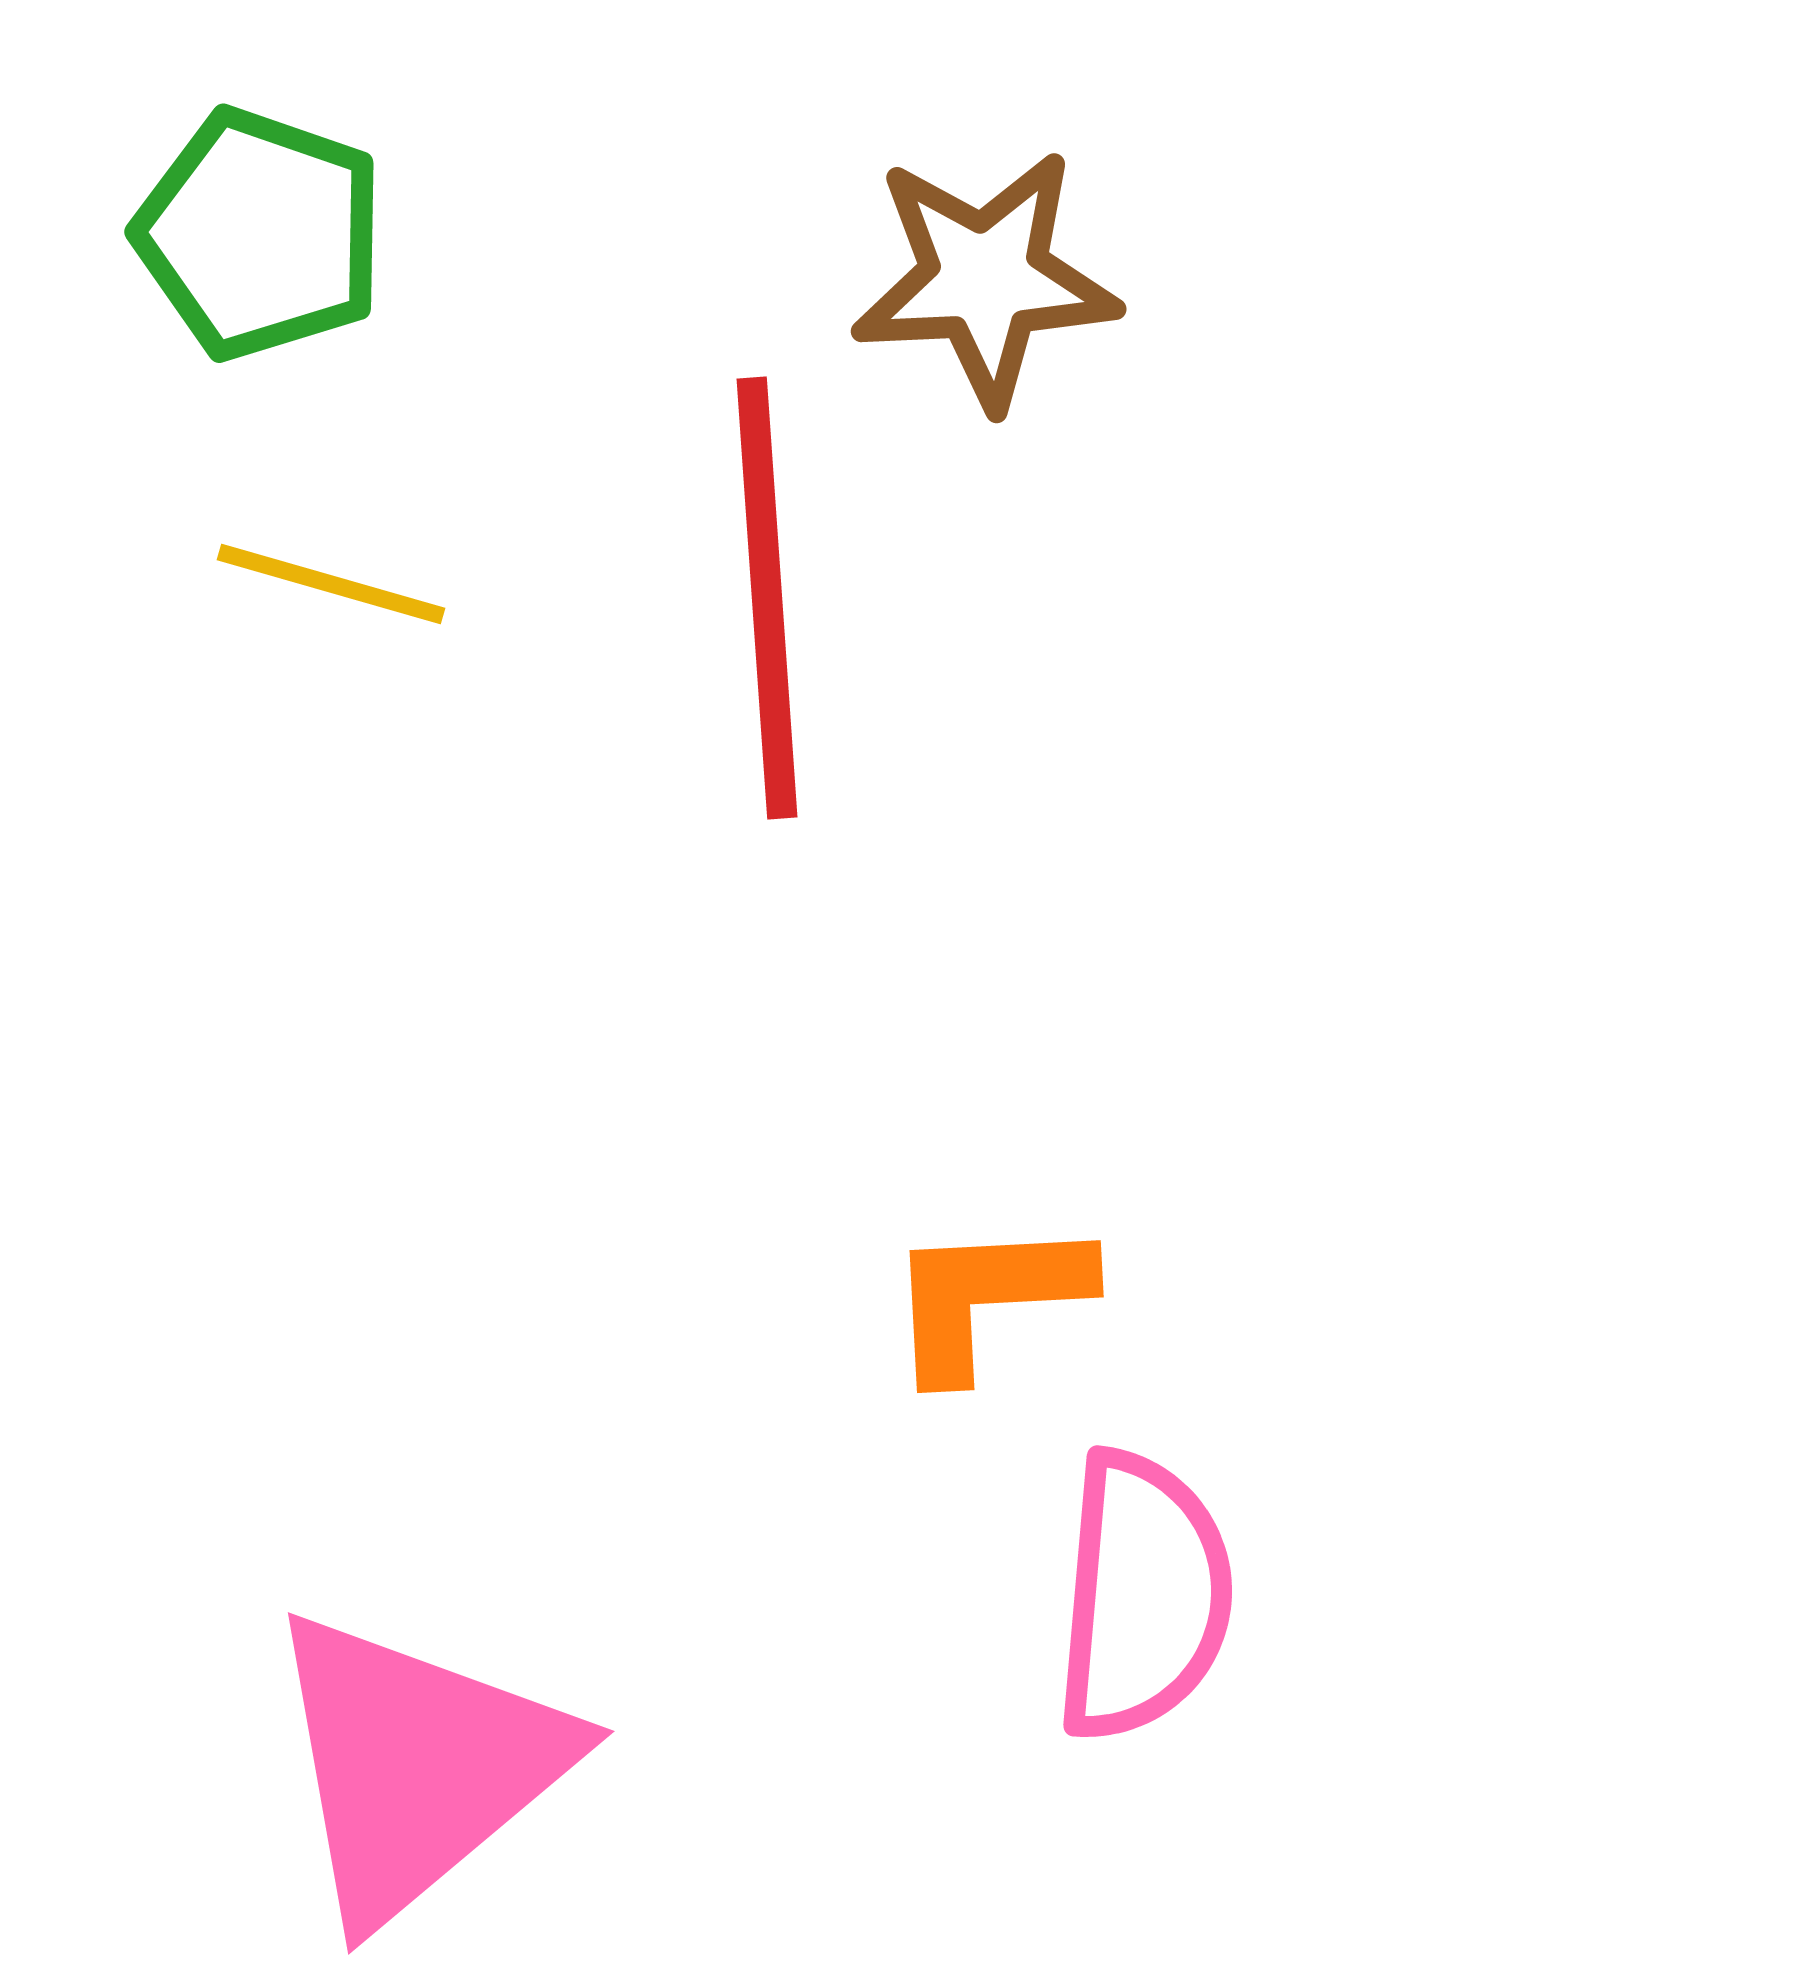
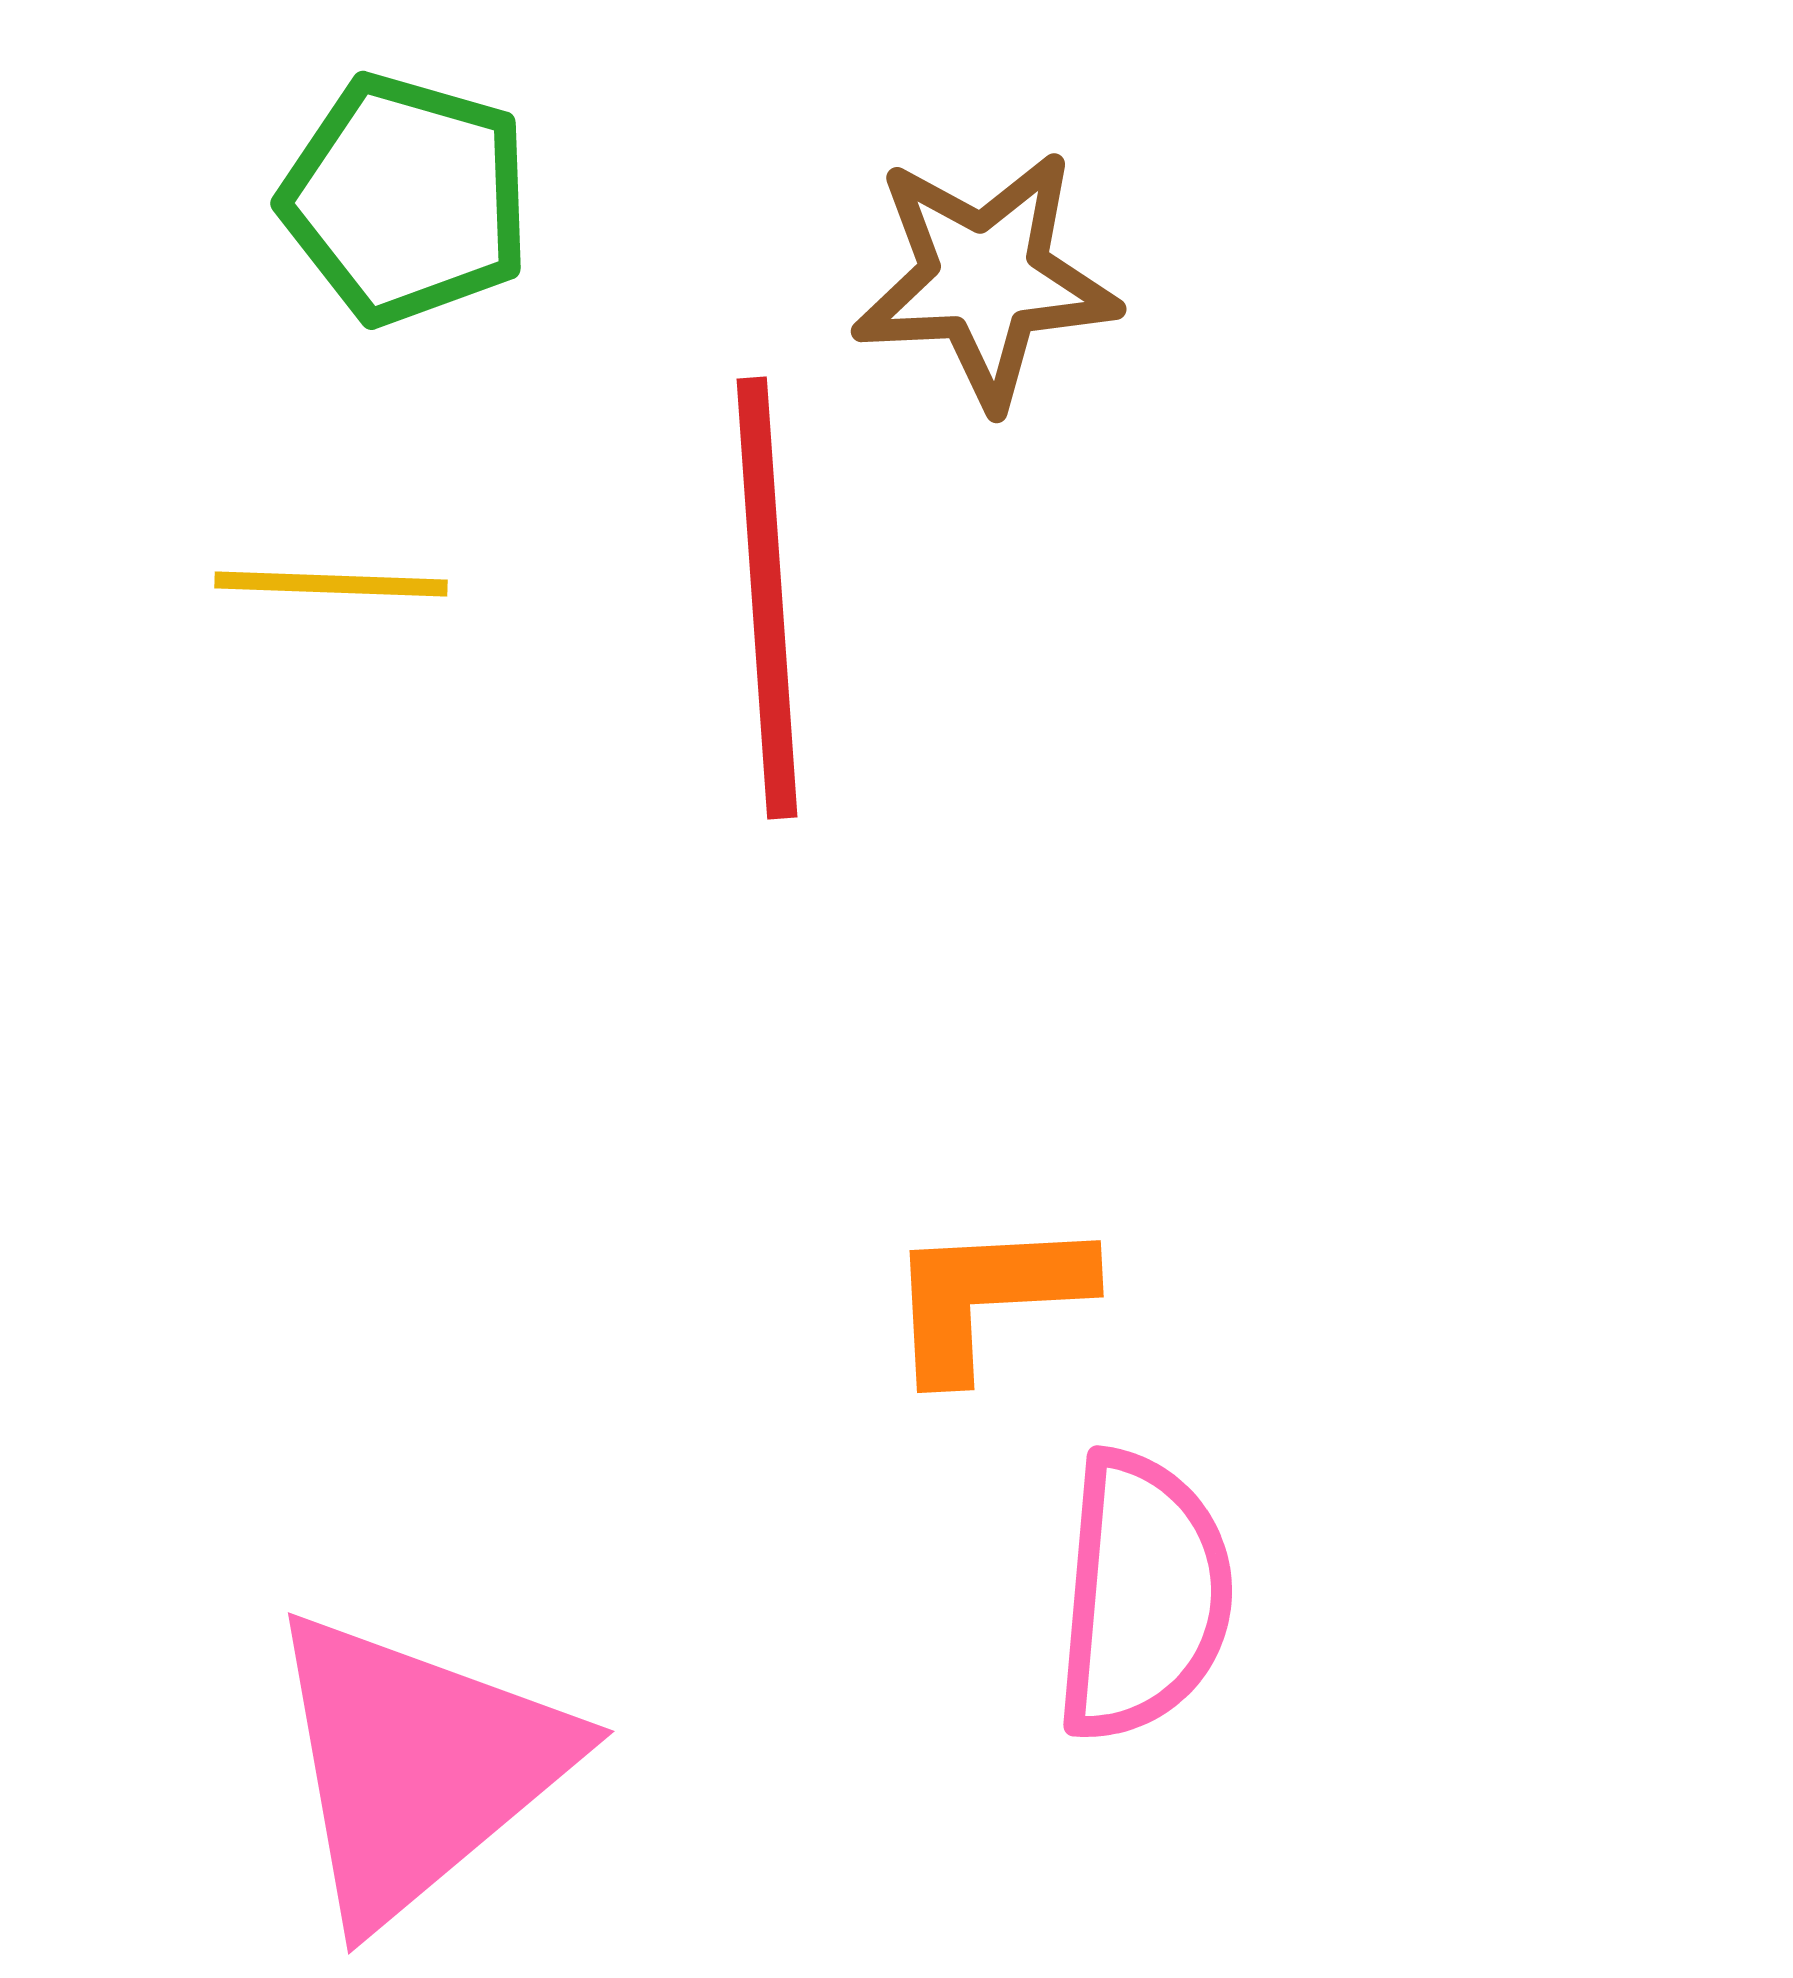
green pentagon: moved 146 px right, 35 px up; rotated 3 degrees counterclockwise
yellow line: rotated 14 degrees counterclockwise
